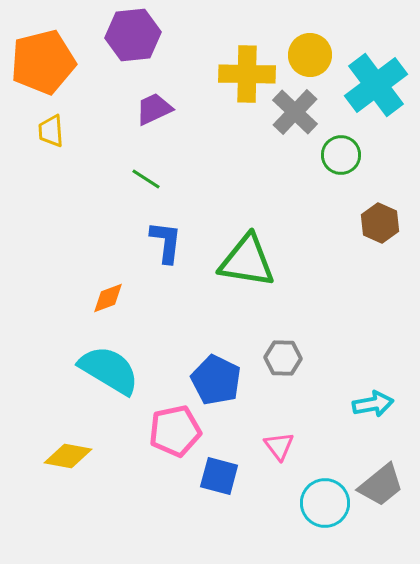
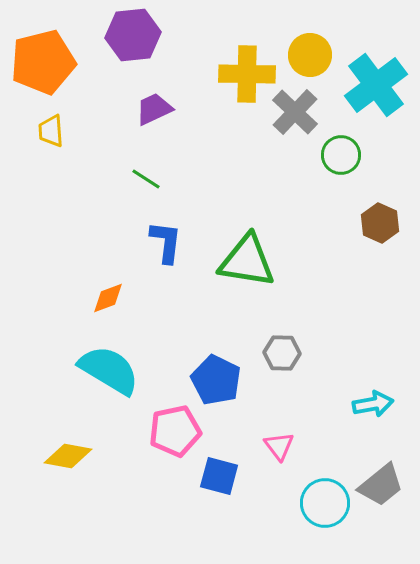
gray hexagon: moved 1 px left, 5 px up
